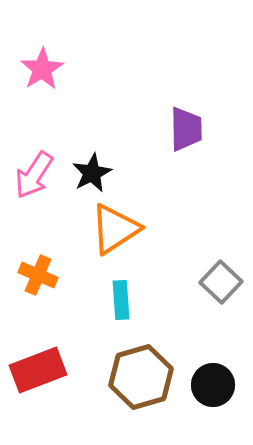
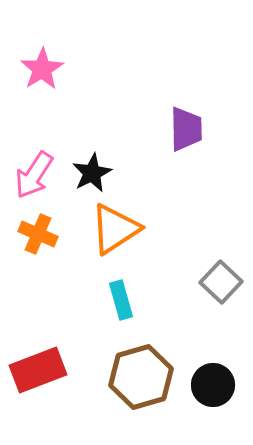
orange cross: moved 41 px up
cyan rectangle: rotated 12 degrees counterclockwise
